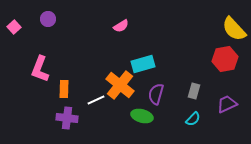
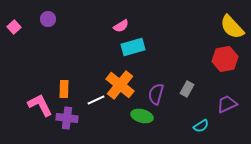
yellow semicircle: moved 2 px left, 2 px up
cyan rectangle: moved 10 px left, 17 px up
pink L-shape: moved 36 px down; rotated 132 degrees clockwise
gray rectangle: moved 7 px left, 2 px up; rotated 14 degrees clockwise
cyan semicircle: moved 8 px right, 7 px down; rotated 14 degrees clockwise
